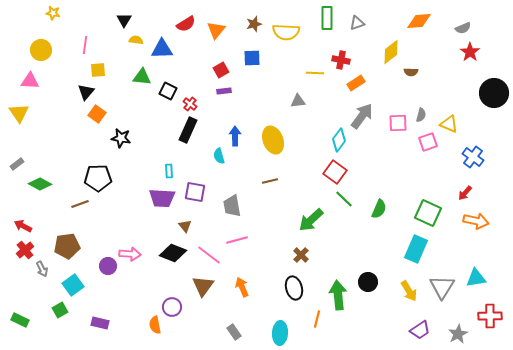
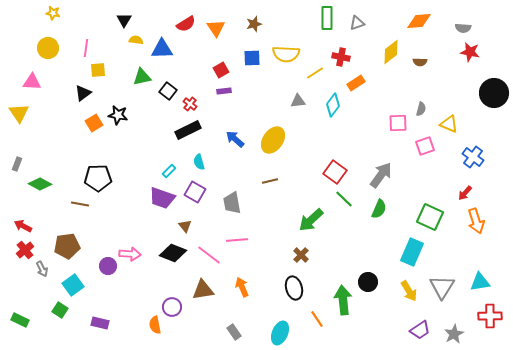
gray semicircle at (463, 28): rotated 28 degrees clockwise
orange triangle at (216, 30): moved 2 px up; rotated 12 degrees counterclockwise
yellow semicircle at (286, 32): moved 22 px down
pink line at (85, 45): moved 1 px right, 3 px down
yellow circle at (41, 50): moved 7 px right, 2 px up
red star at (470, 52): rotated 24 degrees counterclockwise
red cross at (341, 60): moved 3 px up
brown semicircle at (411, 72): moved 9 px right, 10 px up
yellow line at (315, 73): rotated 36 degrees counterclockwise
green triangle at (142, 77): rotated 18 degrees counterclockwise
pink triangle at (30, 81): moved 2 px right, 1 px down
black square at (168, 91): rotated 12 degrees clockwise
black triangle at (86, 92): moved 3 px left, 1 px down; rotated 12 degrees clockwise
orange square at (97, 114): moved 3 px left, 9 px down; rotated 24 degrees clockwise
gray semicircle at (421, 115): moved 6 px up
gray arrow at (362, 116): moved 19 px right, 59 px down
black rectangle at (188, 130): rotated 40 degrees clockwise
blue arrow at (235, 136): moved 3 px down; rotated 48 degrees counterclockwise
black star at (121, 138): moved 3 px left, 23 px up
yellow ellipse at (273, 140): rotated 56 degrees clockwise
cyan diamond at (339, 140): moved 6 px left, 35 px up
pink square at (428, 142): moved 3 px left, 4 px down
cyan semicircle at (219, 156): moved 20 px left, 6 px down
gray rectangle at (17, 164): rotated 32 degrees counterclockwise
cyan rectangle at (169, 171): rotated 48 degrees clockwise
purple square at (195, 192): rotated 20 degrees clockwise
purple trapezoid at (162, 198): rotated 16 degrees clockwise
brown line at (80, 204): rotated 30 degrees clockwise
gray trapezoid at (232, 206): moved 3 px up
green square at (428, 213): moved 2 px right, 4 px down
orange arrow at (476, 221): rotated 60 degrees clockwise
pink line at (237, 240): rotated 10 degrees clockwise
cyan rectangle at (416, 249): moved 4 px left, 3 px down
cyan triangle at (476, 278): moved 4 px right, 4 px down
brown triangle at (203, 286): moved 4 px down; rotated 45 degrees clockwise
green arrow at (338, 295): moved 5 px right, 5 px down
green square at (60, 310): rotated 28 degrees counterclockwise
orange line at (317, 319): rotated 48 degrees counterclockwise
cyan ellipse at (280, 333): rotated 20 degrees clockwise
gray star at (458, 334): moved 4 px left
